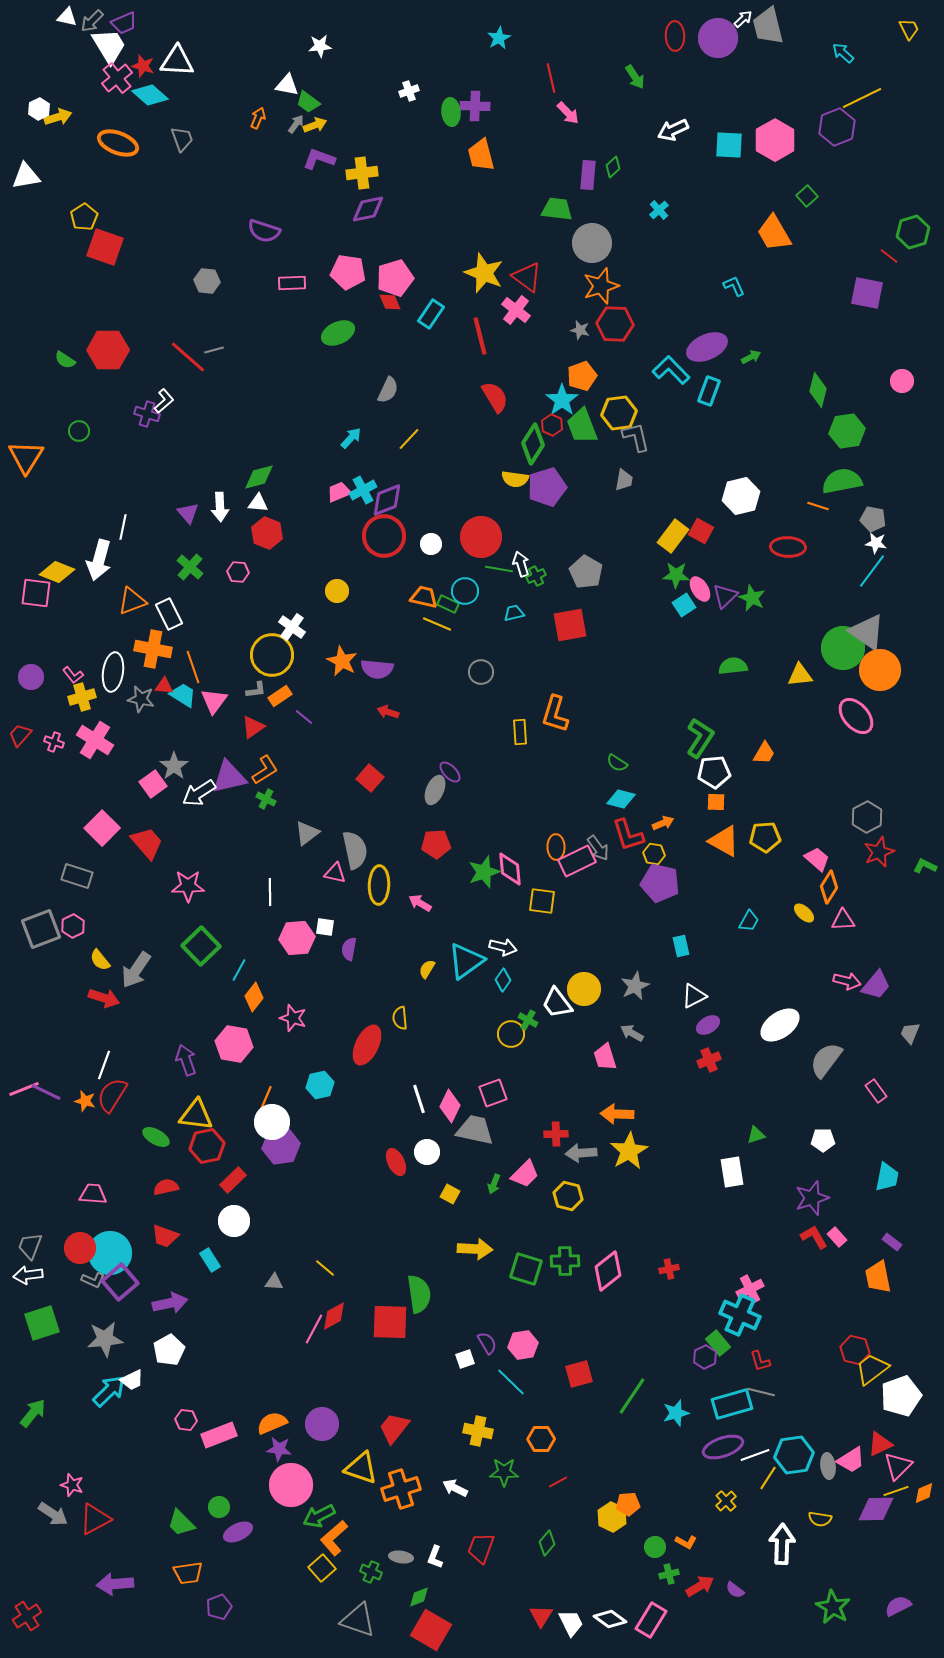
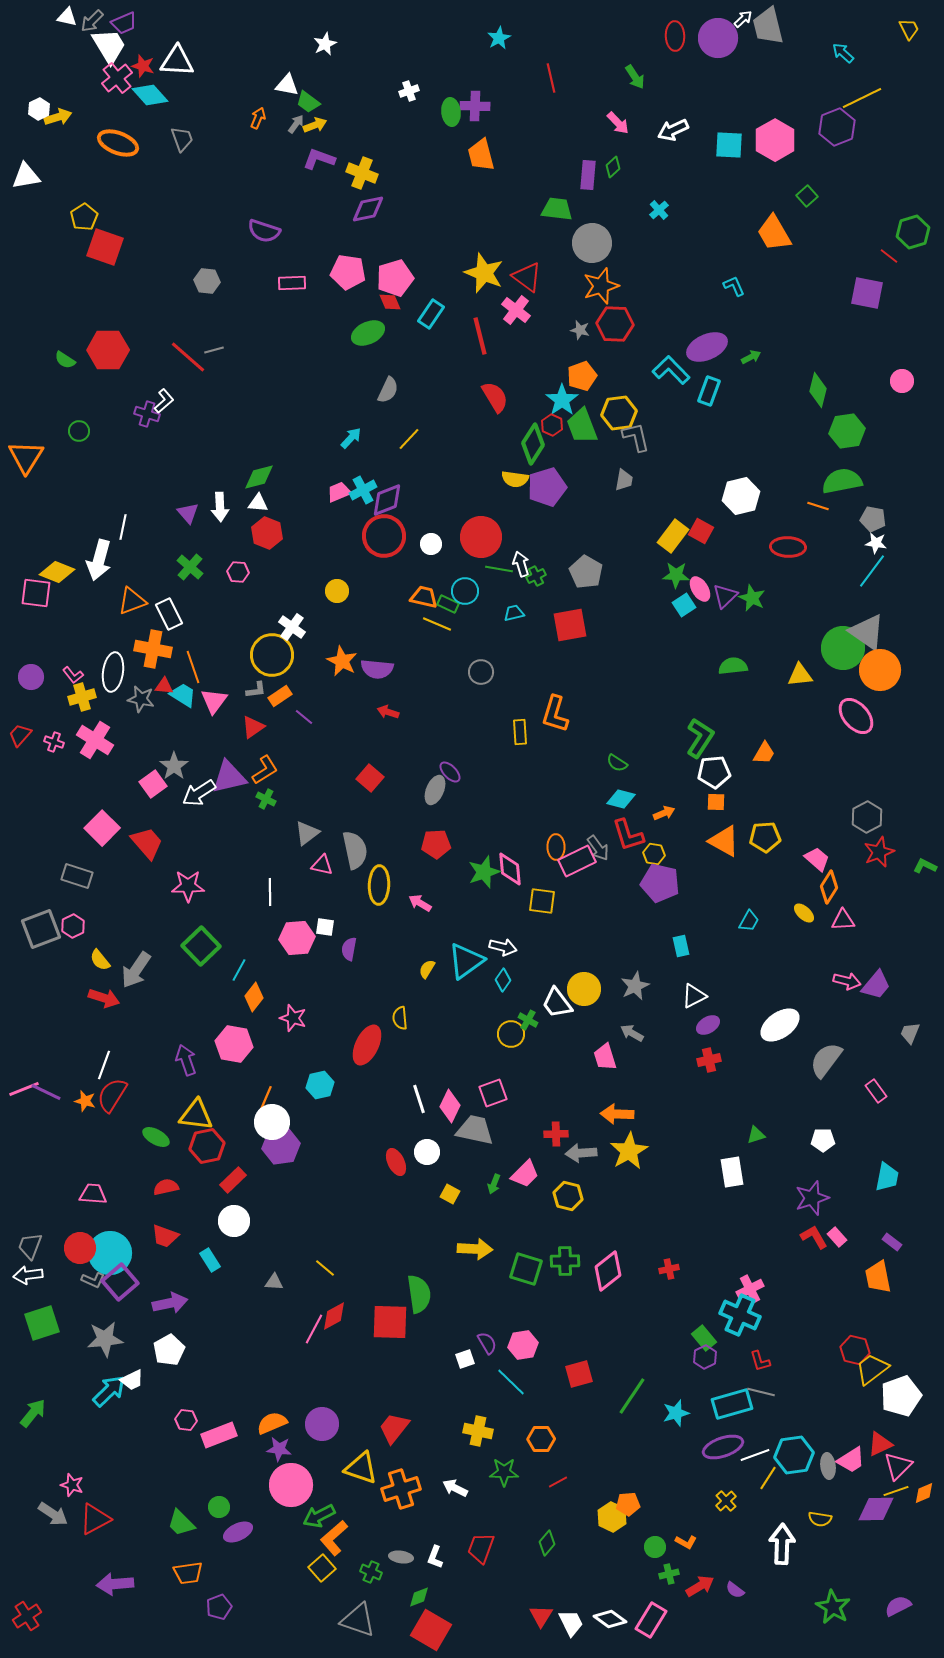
white star at (320, 46): moved 5 px right, 2 px up; rotated 20 degrees counterclockwise
cyan diamond at (150, 95): rotated 6 degrees clockwise
pink arrow at (568, 113): moved 50 px right, 10 px down
yellow cross at (362, 173): rotated 28 degrees clockwise
green ellipse at (338, 333): moved 30 px right
orange arrow at (663, 823): moved 1 px right, 10 px up
pink triangle at (335, 873): moved 13 px left, 8 px up
red cross at (709, 1060): rotated 10 degrees clockwise
green rectangle at (718, 1343): moved 14 px left, 5 px up
